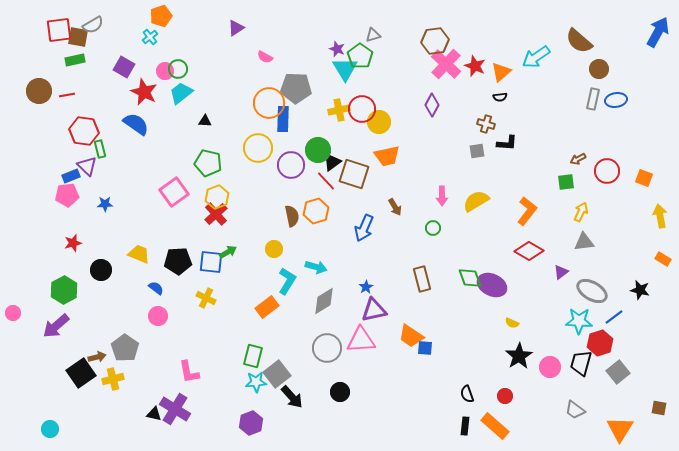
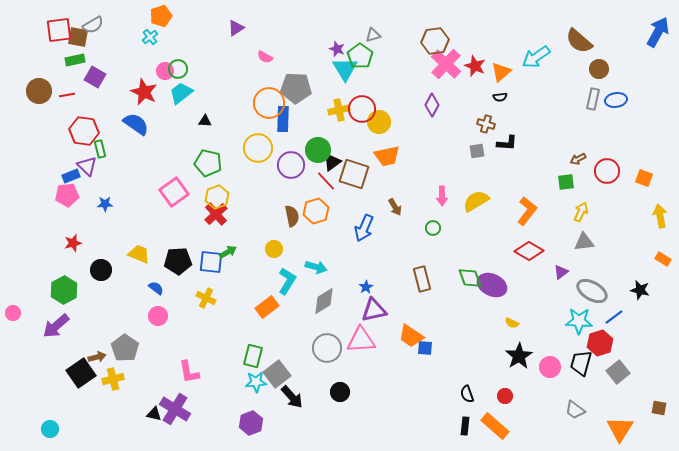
purple square at (124, 67): moved 29 px left, 10 px down
